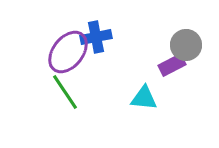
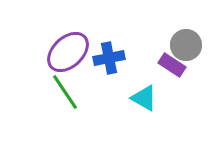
blue cross: moved 13 px right, 21 px down
purple ellipse: rotated 9 degrees clockwise
purple rectangle: rotated 60 degrees clockwise
cyan triangle: rotated 24 degrees clockwise
